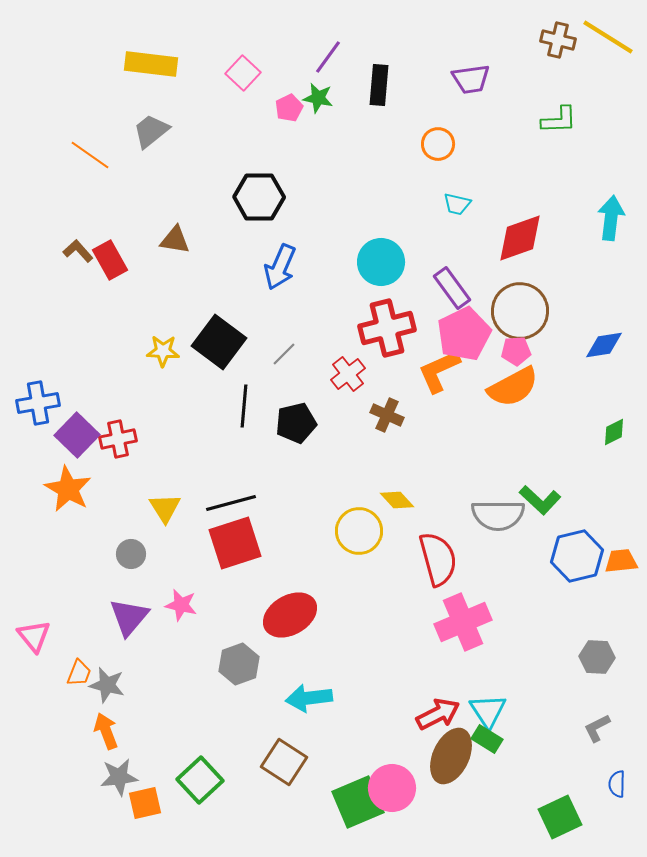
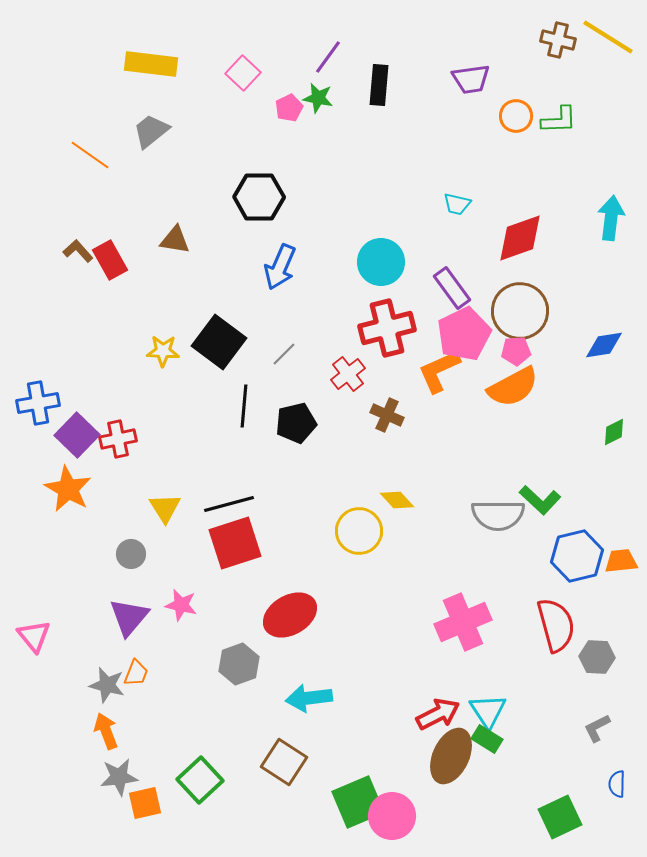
orange circle at (438, 144): moved 78 px right, 28 px up
black line at (231, 503): moved 2 px left, 1 px down
red semicircle at (438, 559): moved 118 px right, 66 px down
orange trapezoid at (79, 673): moved 57 px right
pink circle at (392, 788): moved 28 px down
